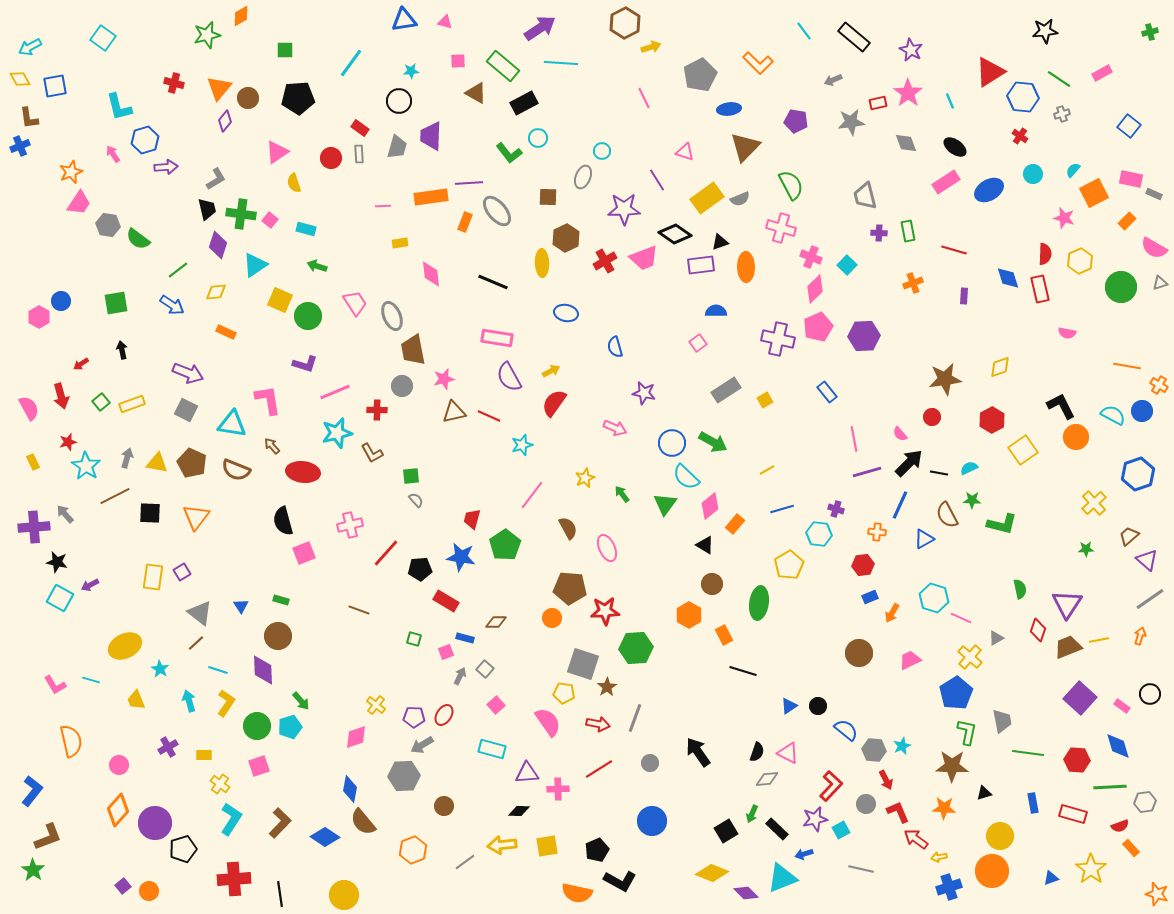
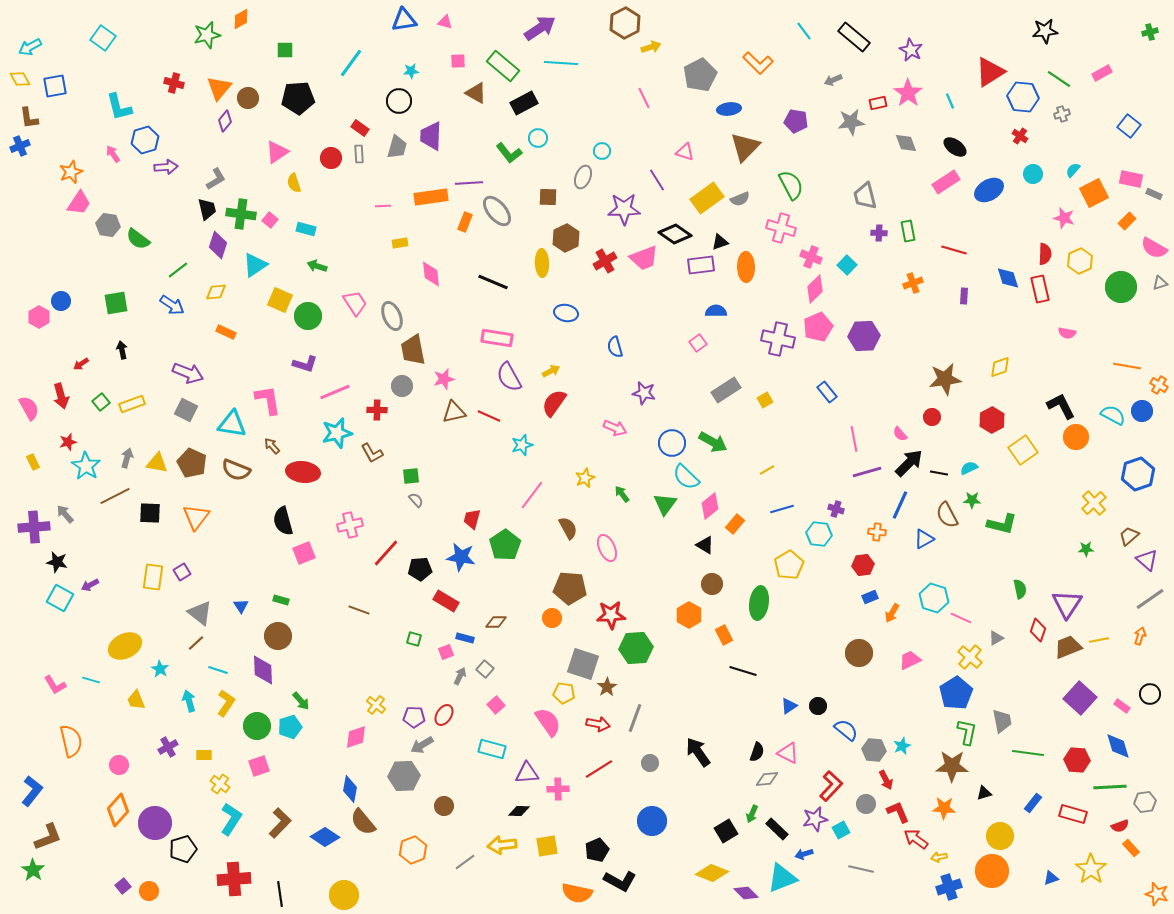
orange diamond at (241, 16): moved 3 px down
red star at (605, 611): moved 6 px right, 4 px down
blue rectangle at (1033, 803): rotated 48 degrees clockwise
